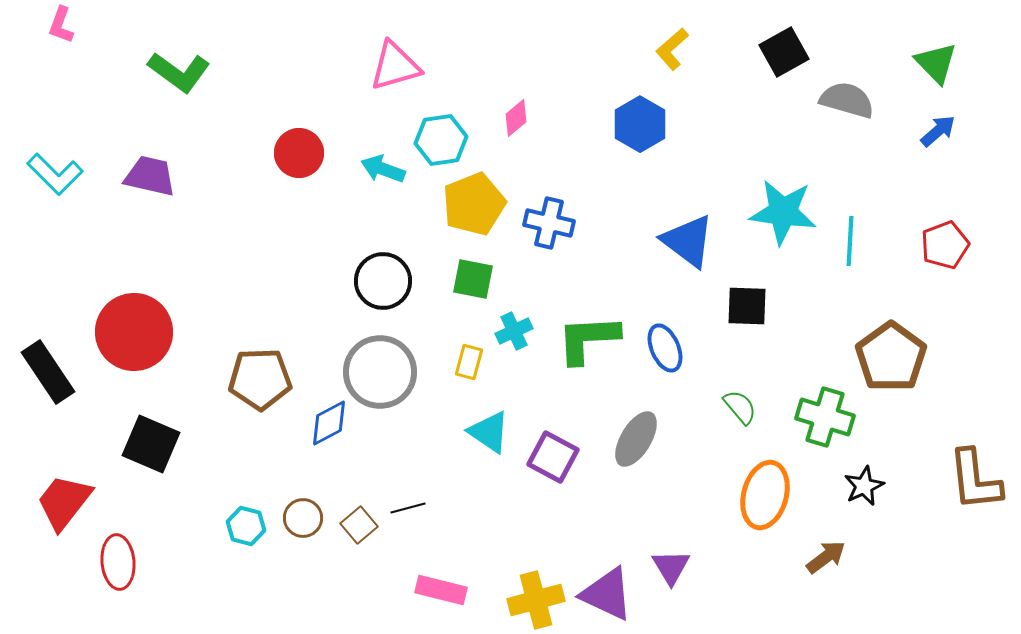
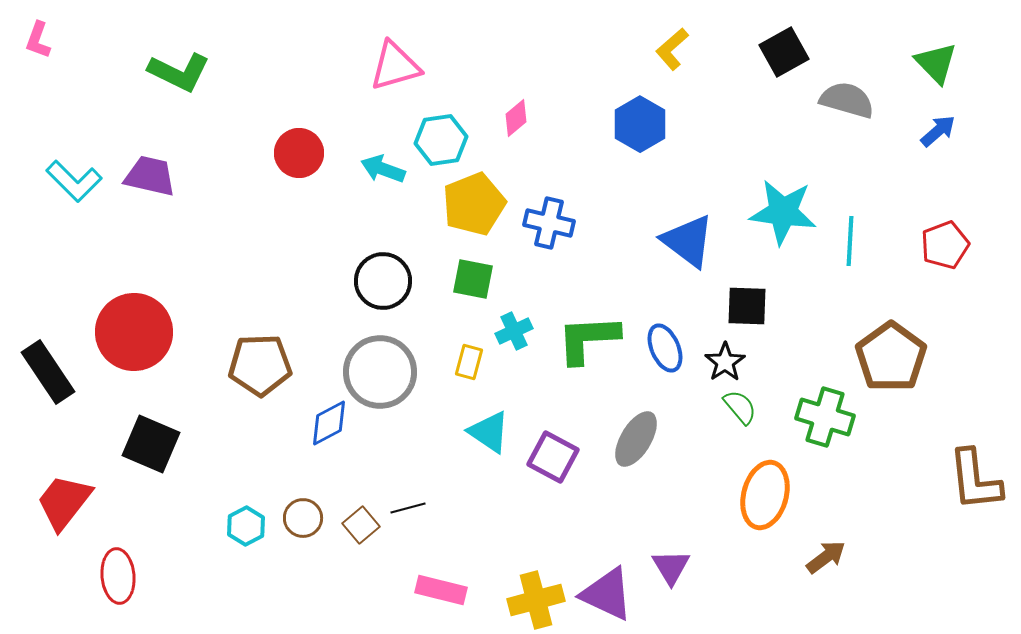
pink L-shape at (61, 25): moved 23 px left, 15 px down
green L-shape at (179, 72): rotated 10 degrees counterclockwise
cyan L-shape at (55, 174): moved 19 px right, 7 px down
brown pentagon at (260, 379): moved 14 px up
black star at (864, 486): moved 139 px left, 124 px up; rotated 9 degrees counterclockwise
brown square at (359, 525): moved 2 px right
cyan hexagon at (246, 526): rotated 18 degrees clockwise
red ellipse at (118, 562): moved 14 px down
